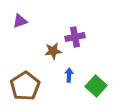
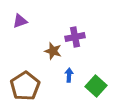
brown star: rotated 24 degrees clockwise
